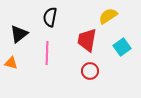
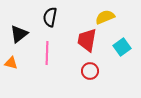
yellow semicircle: moved 3 px left, 1 px down; rotated 12 degrees clockwise
